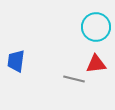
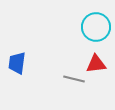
blue trapezoid: moved 1 px right, 2 px down
